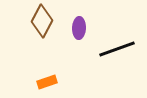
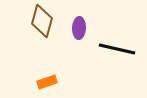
brown diamond: rotated 12 degrees counterclockwise
black line: rotated 33 degrees clockwise
